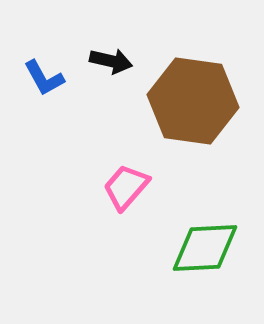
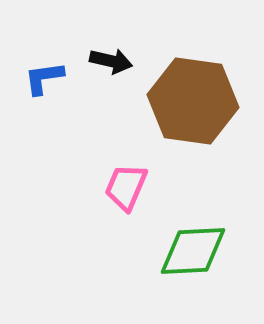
blue L-shape: rotated 111 degrees clockwise
pink trapezoid: rotated 18 degrees counterclockwise
green diamond: moved 12 px left, 3 px down
